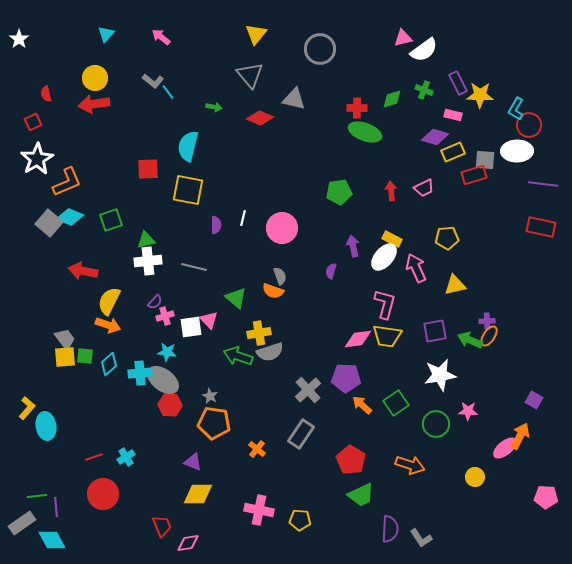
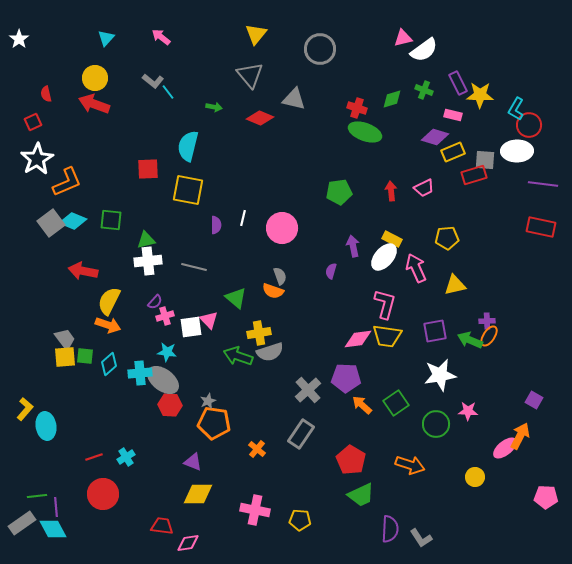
cyan triangle at (106, 34): moved 4 px down
red arrow at (94, 104): rotated 28 degrees clockwise
red cross at (357, 108): rotated 18 degrees clockwise
cyan diamond at (70, 217): moved 3 px right, 4 px down
green square at (111, 220): rotated 25 degrees clockwise
gray square at (49, 223): moved 2 px right; rotated 12 degrees clockwise
gray star at (210, 396): moved 2 px left, 5 px down; rotated 21 degrees clockwise
yellow L-shape at (27, 408): moved 2 px left, 1 px down
pink cross at (259, 510): moved 4 px left
red trapezoid at (162, 526): rotated 60 degrees counterclockwise
cyan diamond at (52, 540): moved 1 px right, 11 px up
